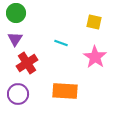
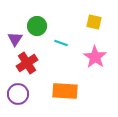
green circle: moved 21 px right, 13 px down
